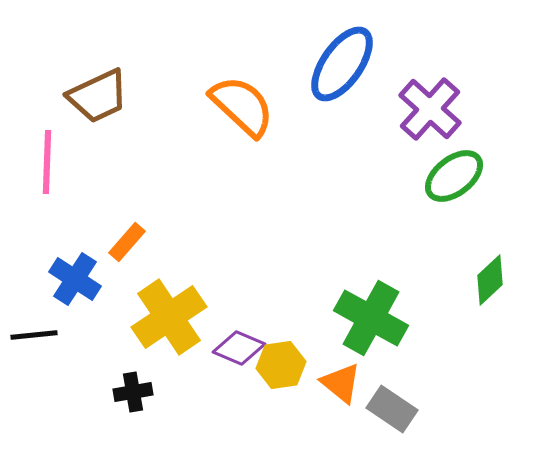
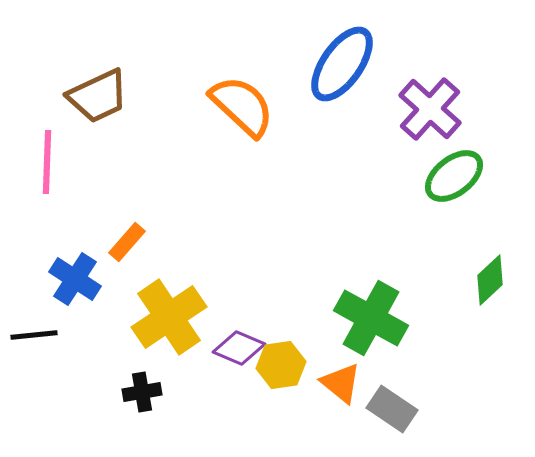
black cross: moved 9 px right
